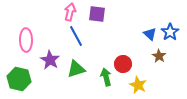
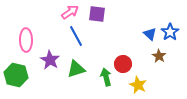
pink arrow: rotated 42 degrees clockwise
green hexagon: moved 3 px left, 4 px up
